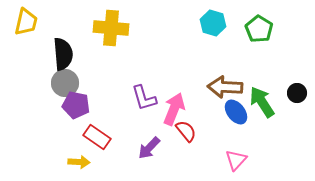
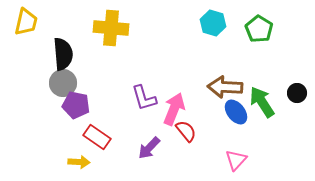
gray circle: moved 2 px left
